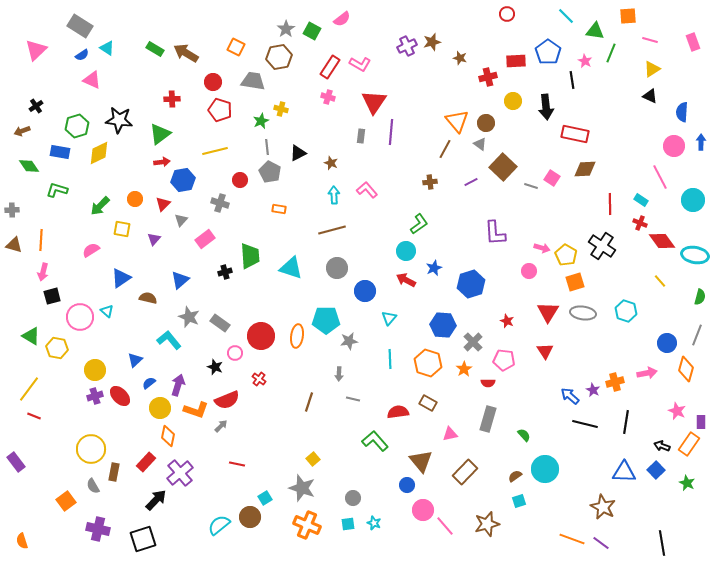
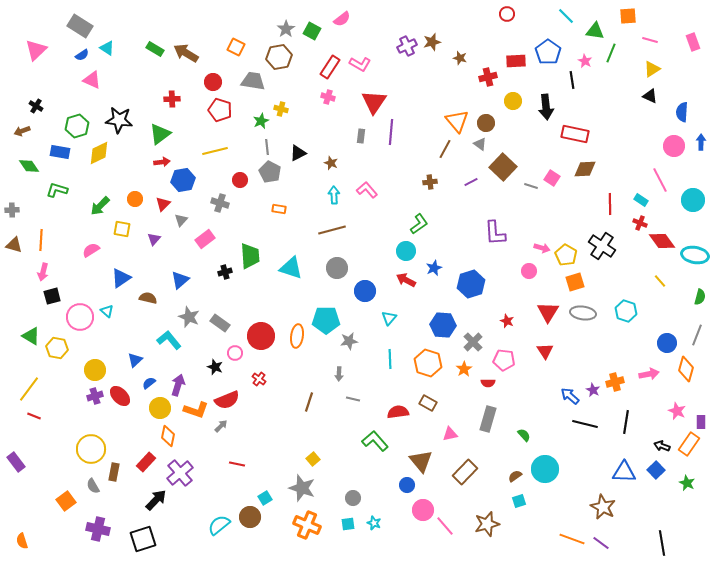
black cross at (36, 106): rotated 24 degrees counterclockwise
pink line at (660, 177): moved 3 px down
pink arrow at (647, 373): moved 2 px right, 1 px down
